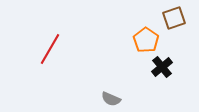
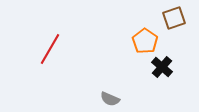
orange pentagon: moved 1 px left, 1 px down
black cross: rotated 10 degrees counterclockwise
gray semicircle: moved 1 px left
